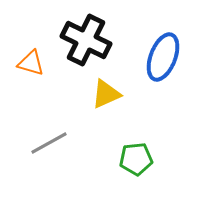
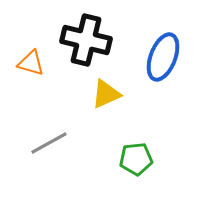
black cross: rotated 12 degrees counterclockwise
